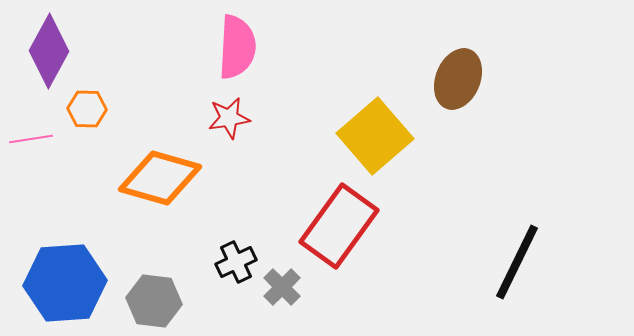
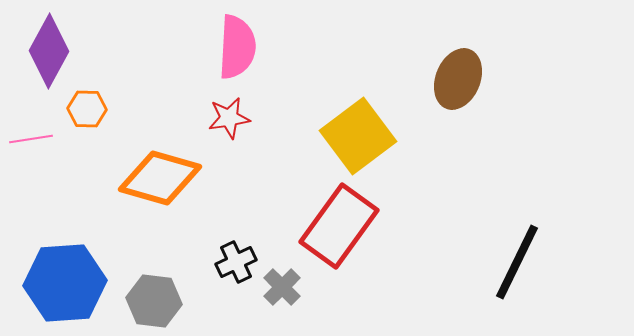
yellow square: moved 17 px left; rotated 4 degrees clockwise
